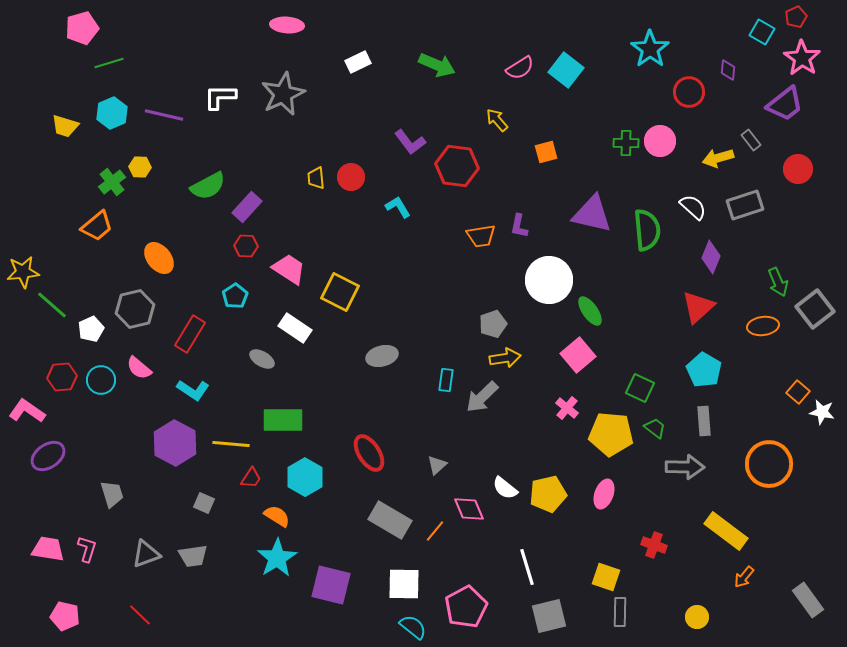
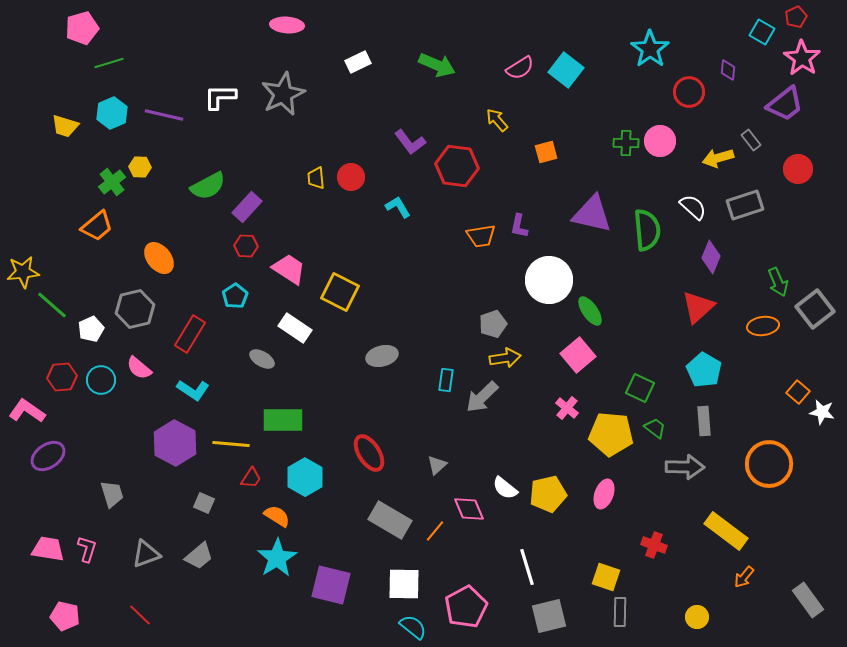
gray trapezoid at (193, 556): moved 6 px right; rotated 32 degrees counterclockwise
